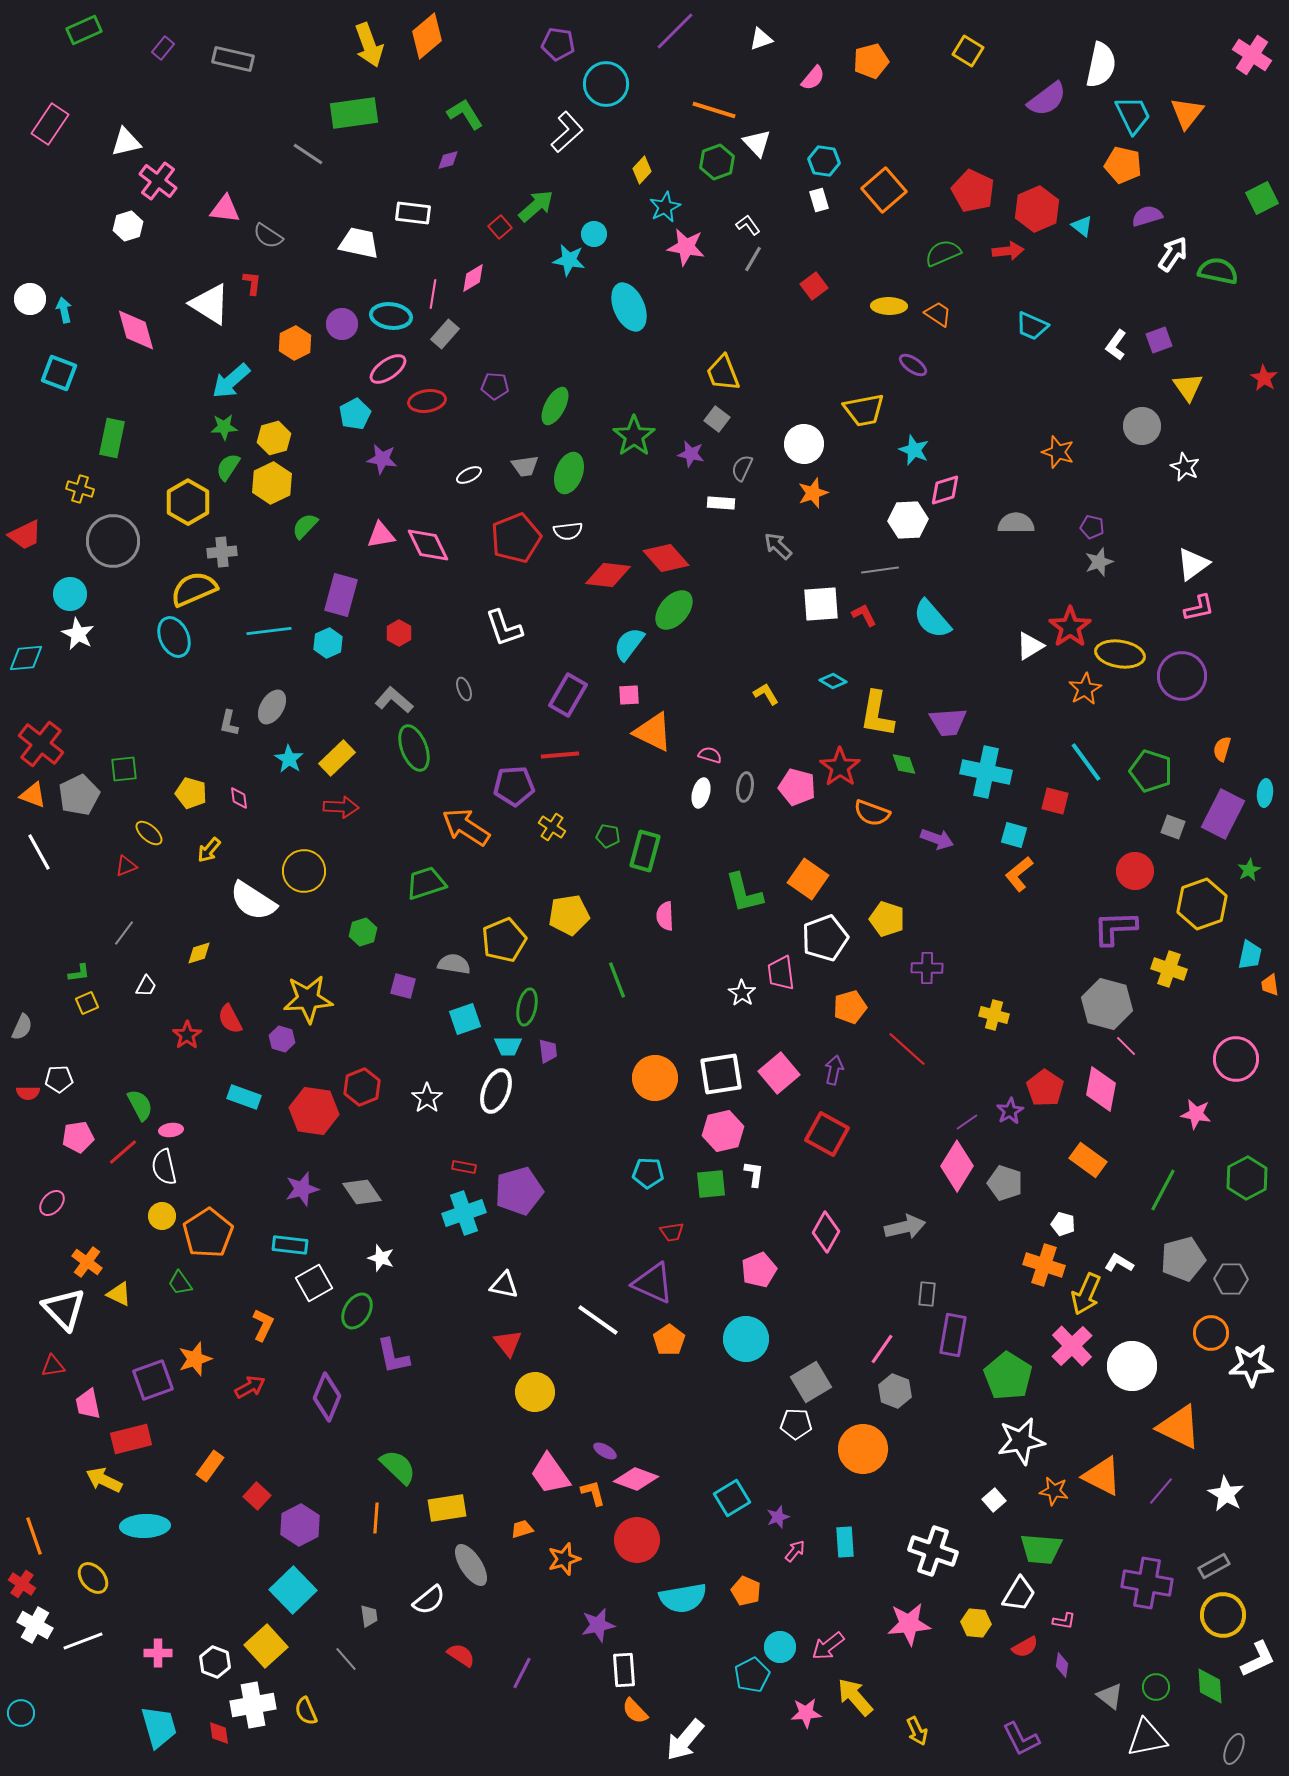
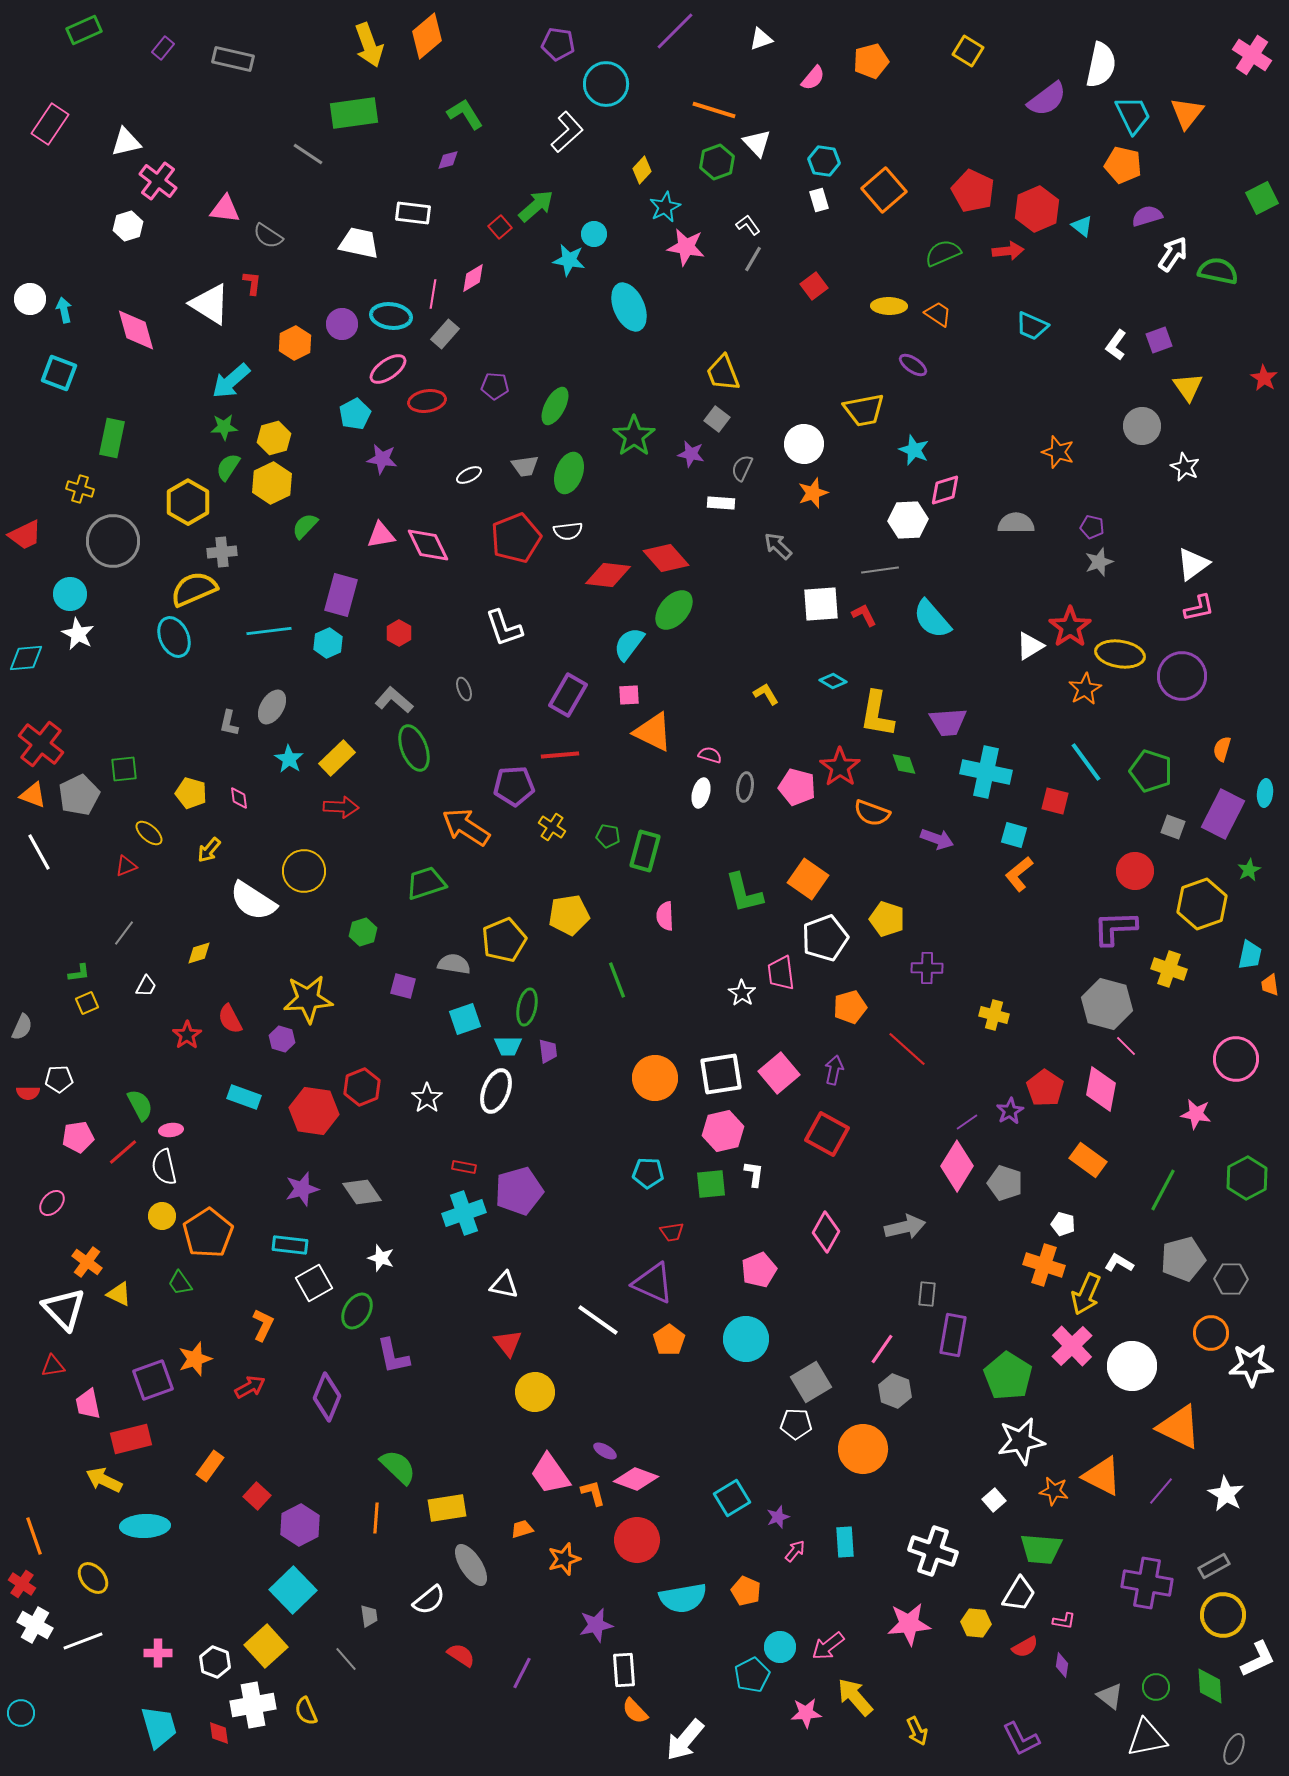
purple star at (598, 1625): moved 2 px left
